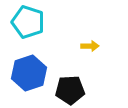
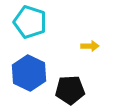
cyan pentagon: moved 2 px right
blue hexagon: rotated 16 degrees counterclockwise
